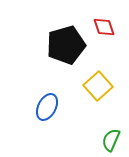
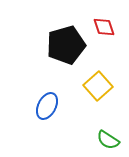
blue ellipse: moved 1 px up
green semicircle: moved 3 px left; rotated 80 degrees counterclockwise
